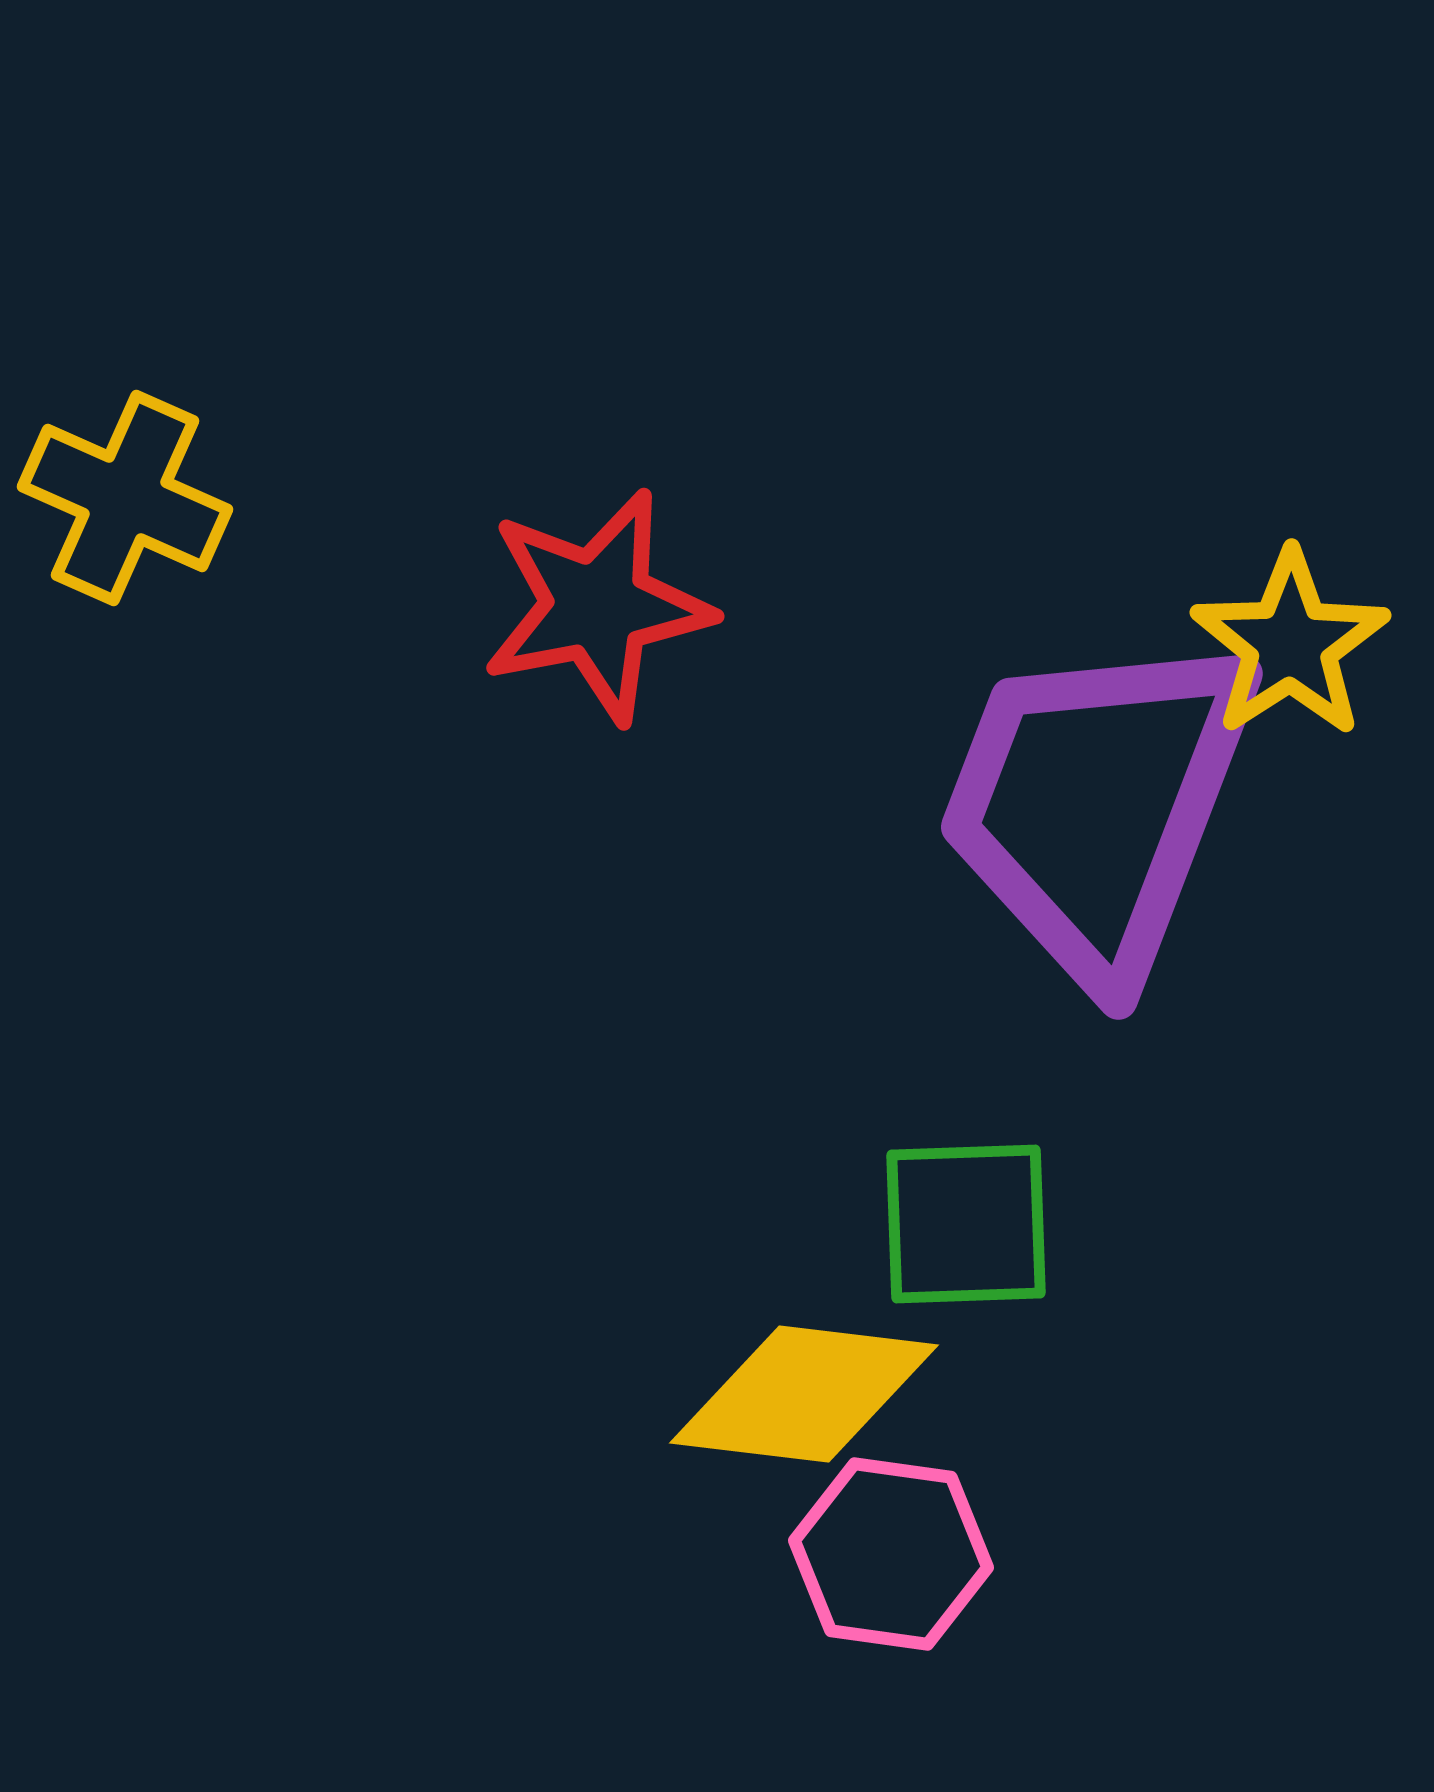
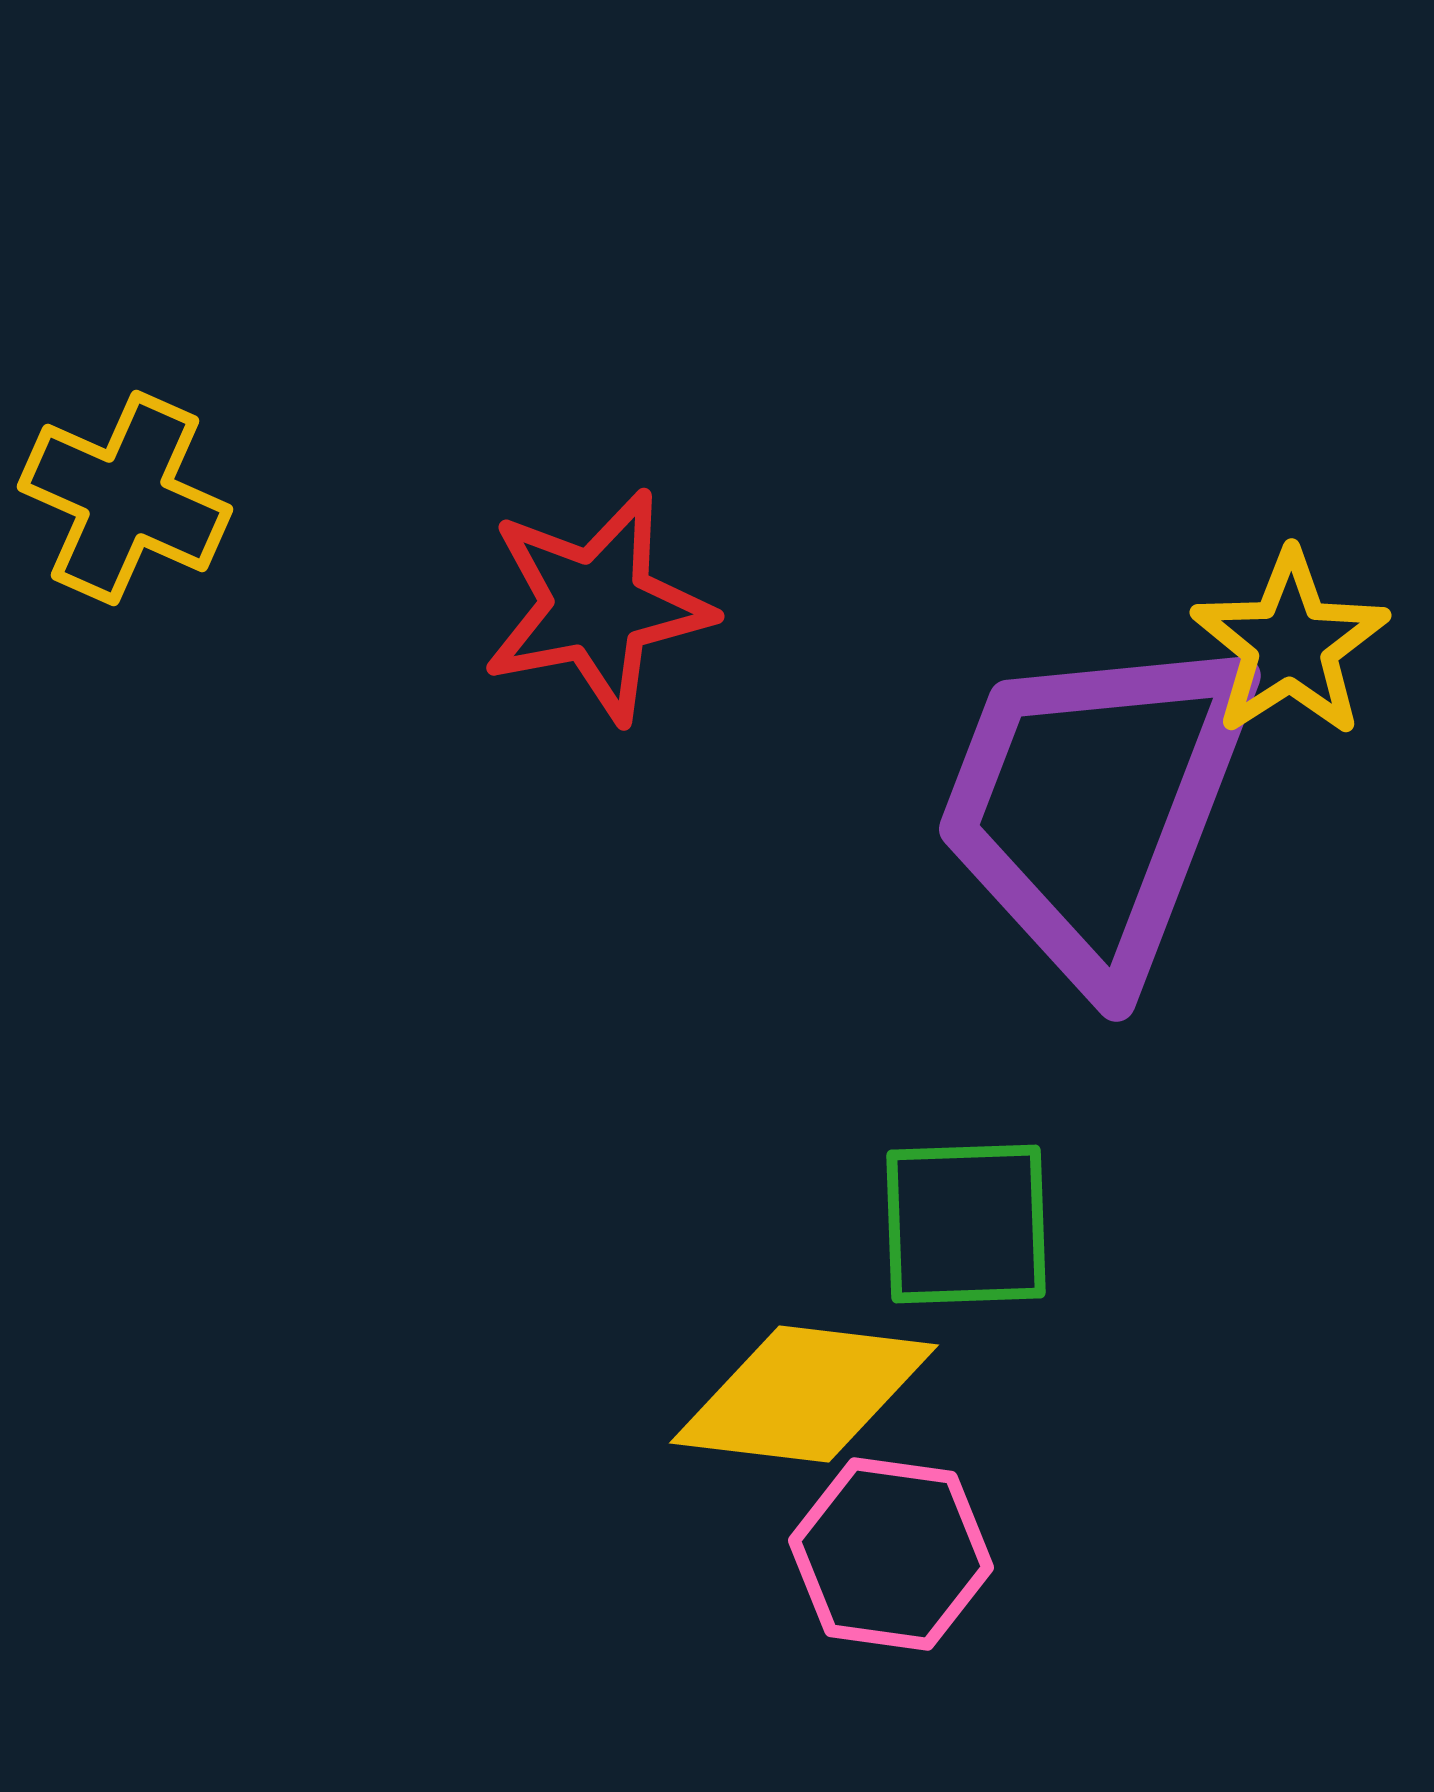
purple trapezoid: moved 2 px left, 2 px down
